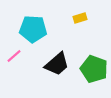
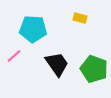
yellow rectangle: rotated 32 degrees clockwise
black trapezoid: rotated 84 degrees counterclockwise
